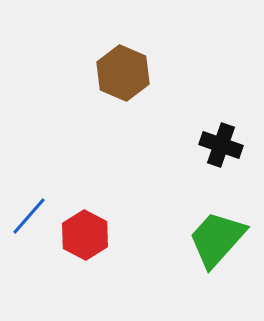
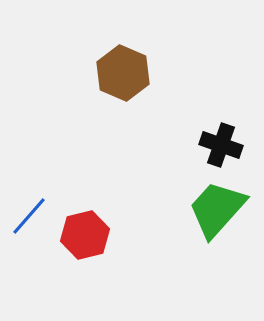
red hexagon: rotated 18 degrees clockwise
green trapezoid: moved 30 px up
